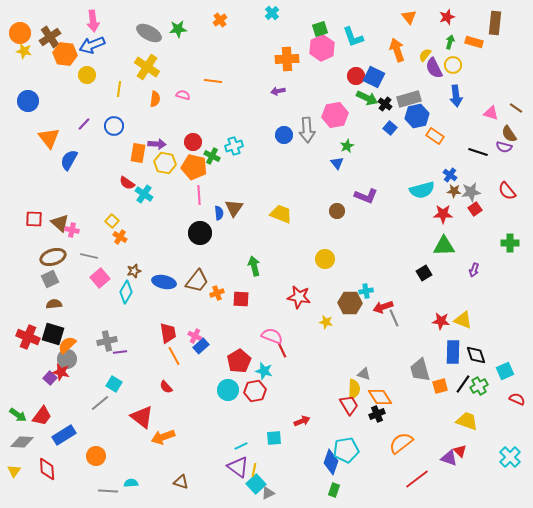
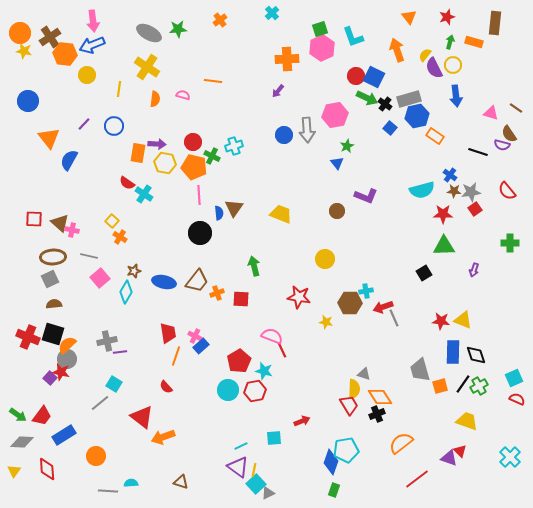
purple arrow at (278, 91): rotated 40 degrees counterclockwise
purple semicircle at (504, 147): moved 2 px left, 2 px up
brown ellipse at (53, 257): rotated 15 degrees clockwise
orange line at (174, 356): moved 2 px right; rotated 48 degrees clockwise
cyan square at (505, 371): moved 9 px right, 7 px down
